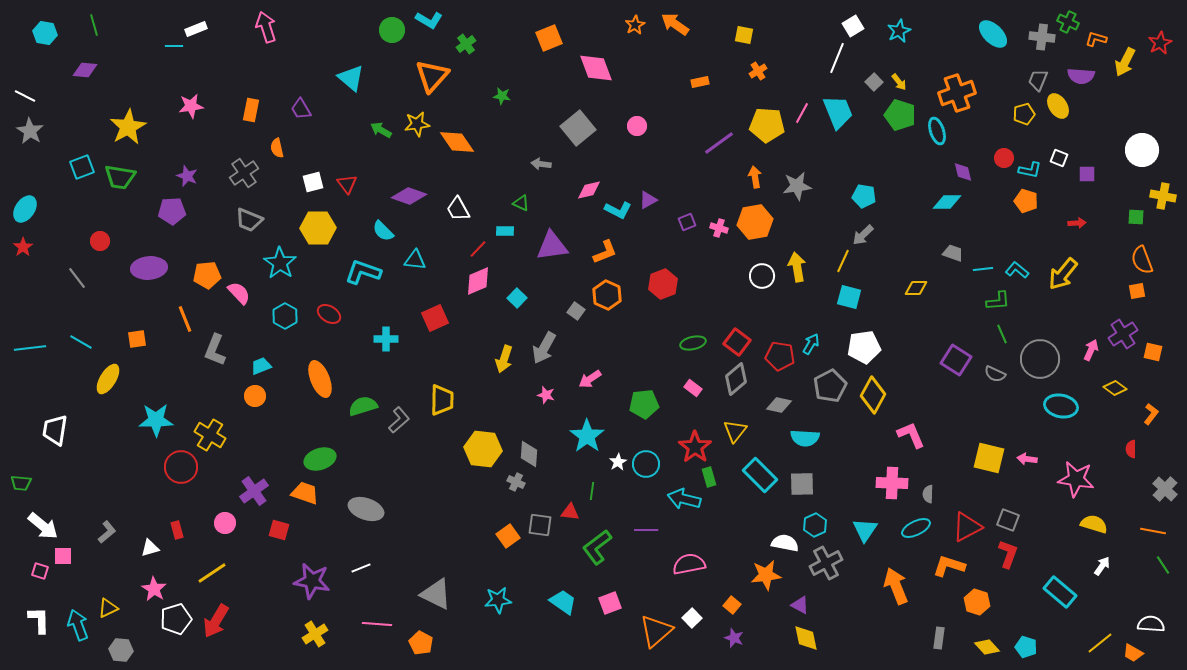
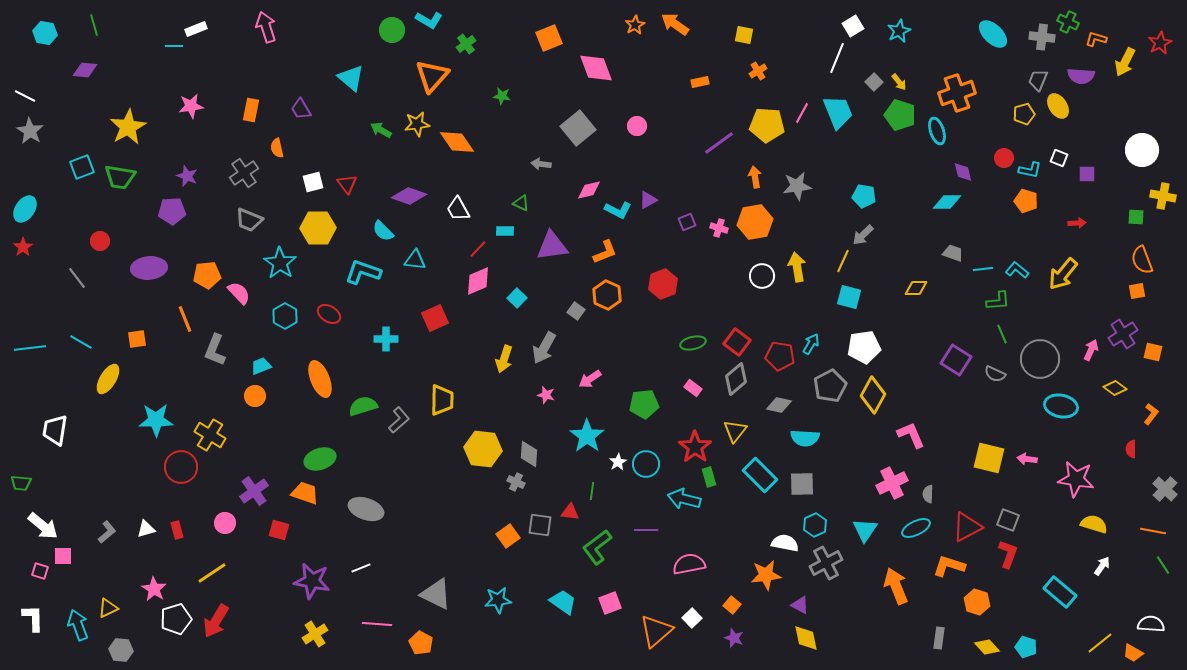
pink cross at (892, 483): rotated 28 degrees counterclockwise
white triangle at (150, 548): moved 4 px left, 19 px up
white L-shape at (39, 620): moved 6 px left, 2 px up
